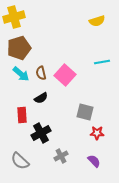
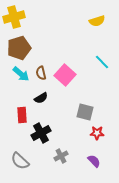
cyan line: rotated 56 degrees clockwise
